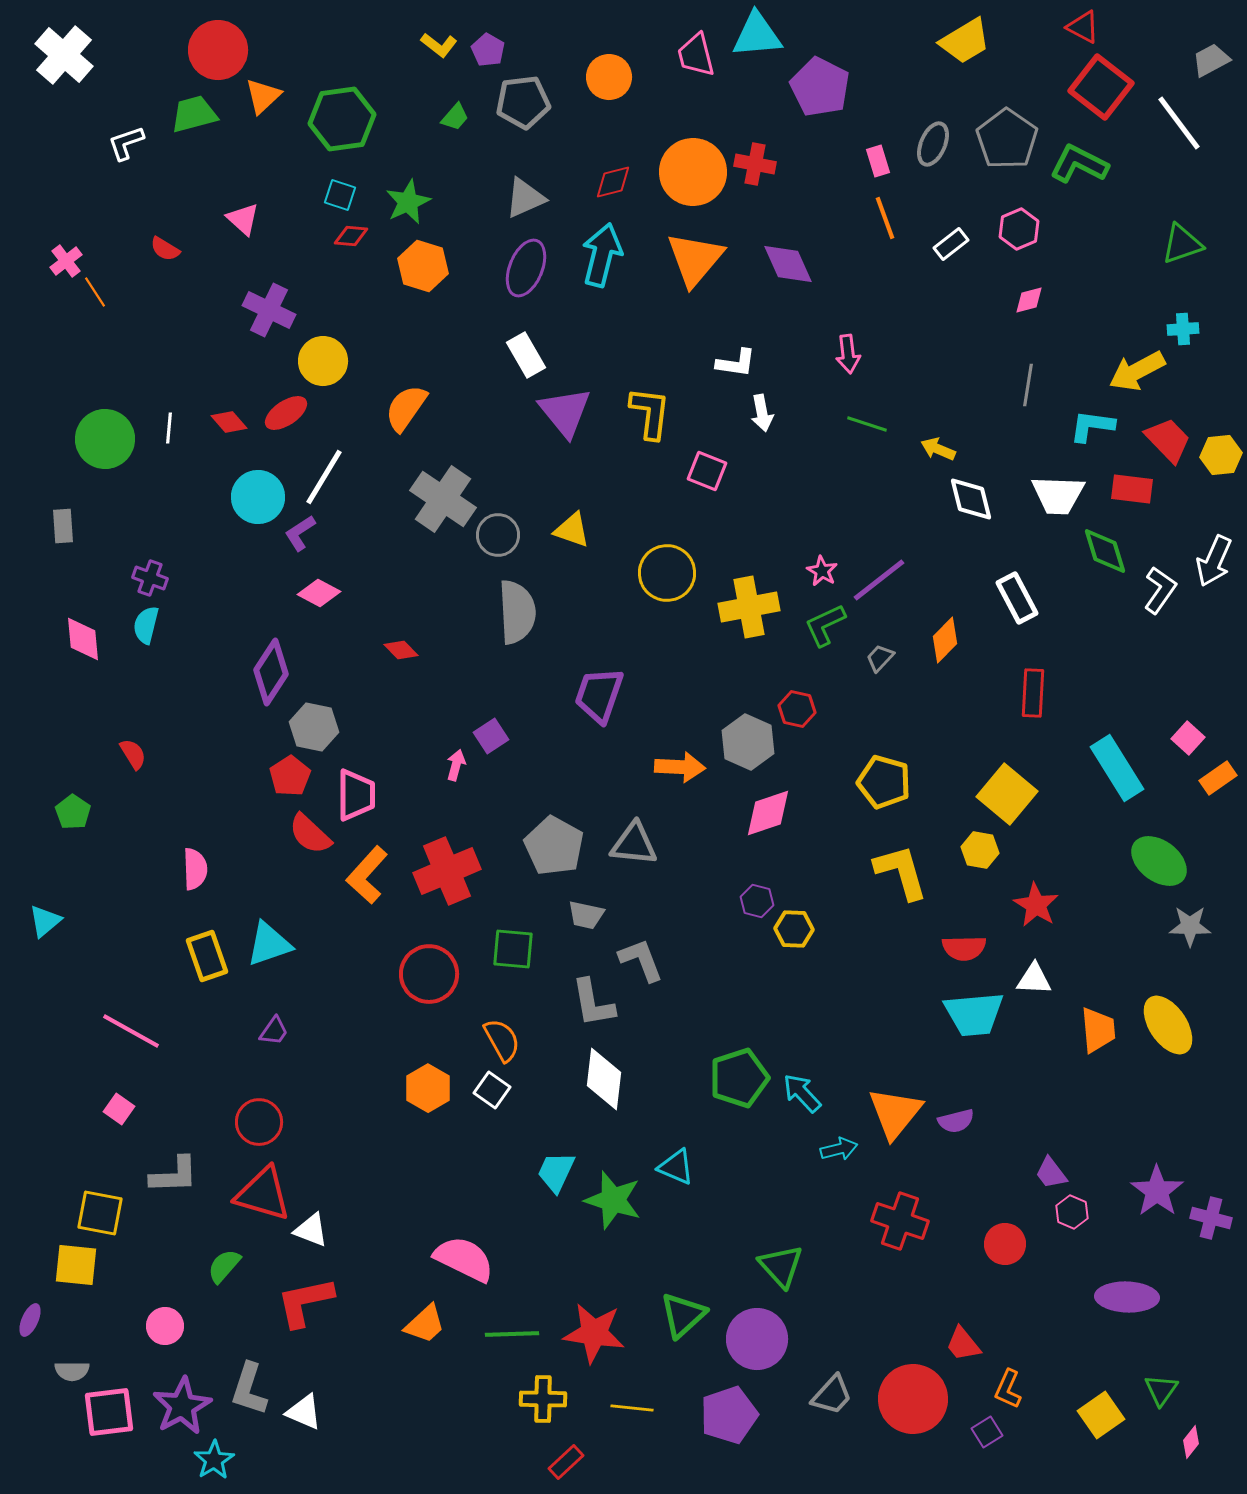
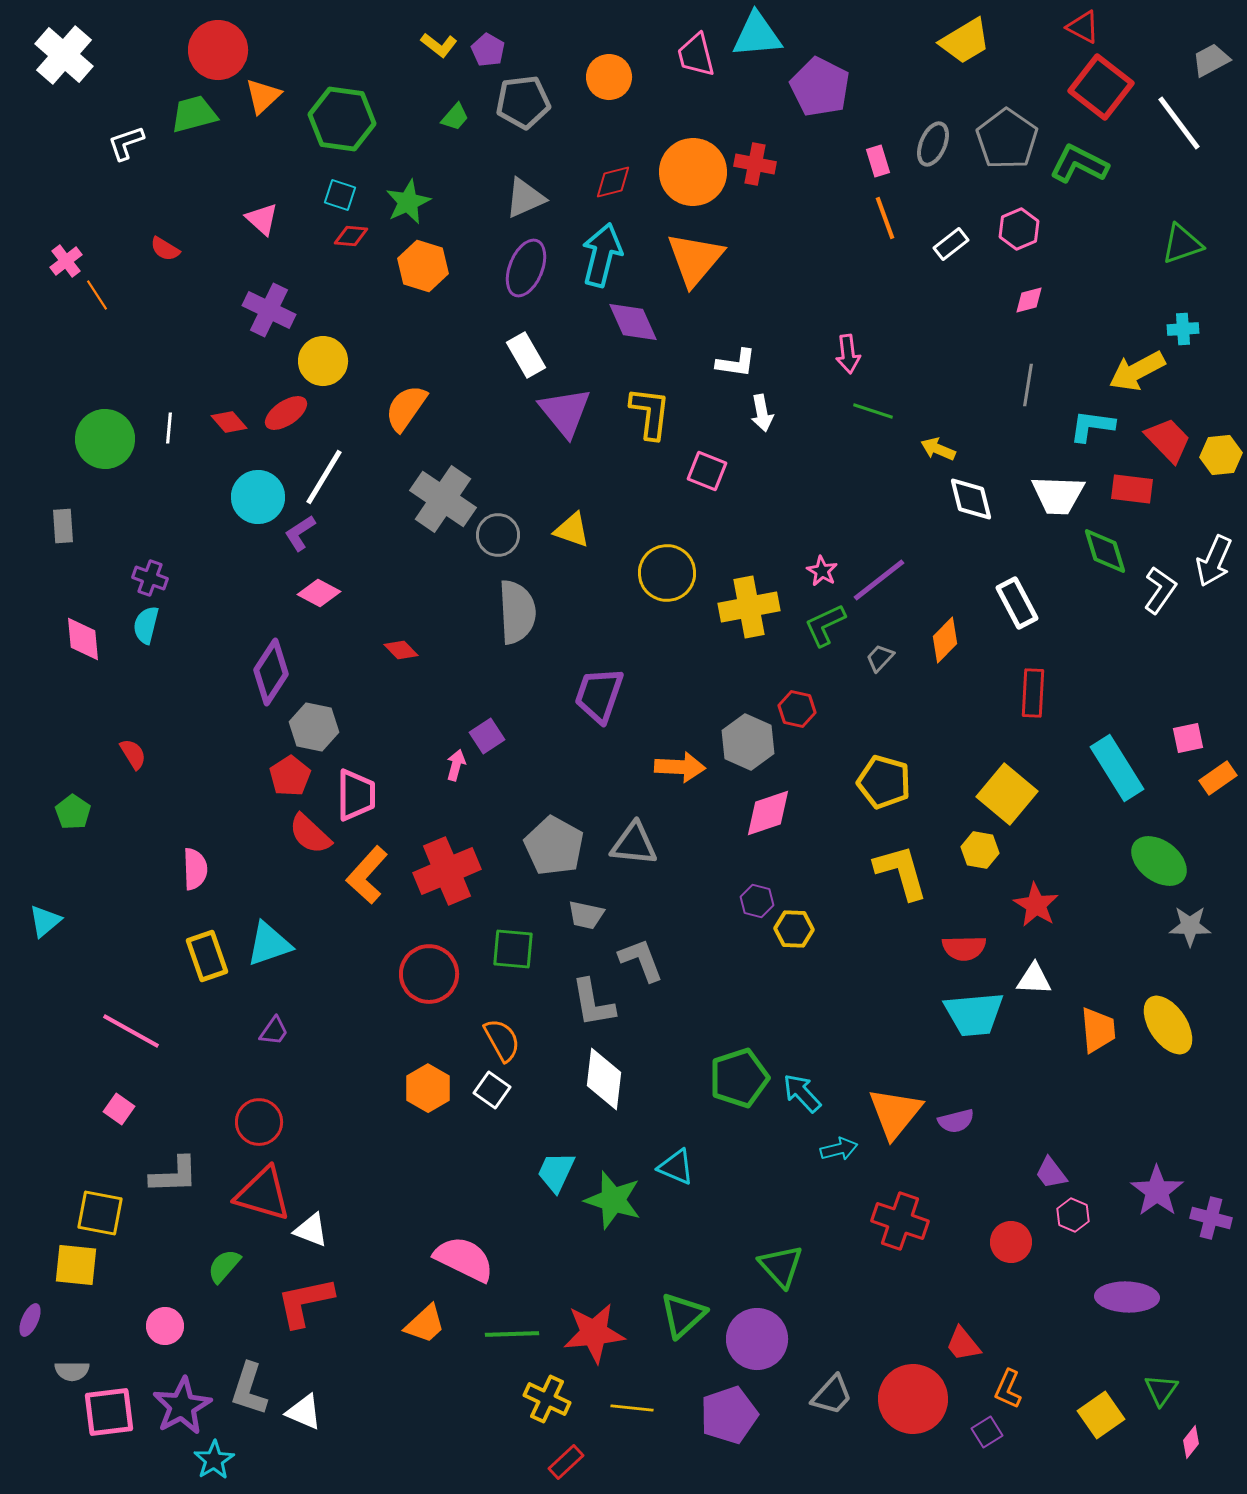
green hexagon at (342, 119): rotated 16 degrees clockwise
pink triangle at (243, 219): moved 19 px right
purple diamond at (788, 264): moved 155 px left, 58 px down
orange line at (95, 292): moved 2 px right, 3 px down
green line at (867, 424): moved 6 px right, 13 px up
white rectangle at (1017, 598): moved 5 px down
purple square at (491, 736): moved 4 px left
pink square at (1188, 738): rotated 36 degrees clockwise
pink hexagon at (1072, 1212): moved 1 px right, 3 px down
red circle at (1005, 1244): moved 6 px right, 2 px up
red star at (594, 1333): rotated 14 degrees counterclockwise
yellow cross at (543, 1399): moved 4 px right; rotated 24 degrees clockwise
